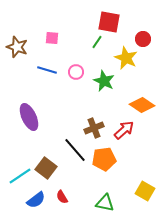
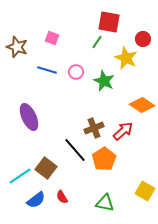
pink square: rotated 16 degrees clockwise
red arrow: moved 1 px left, 1 px down
orange pentagon: rotated 25 degrees counterclockwise
